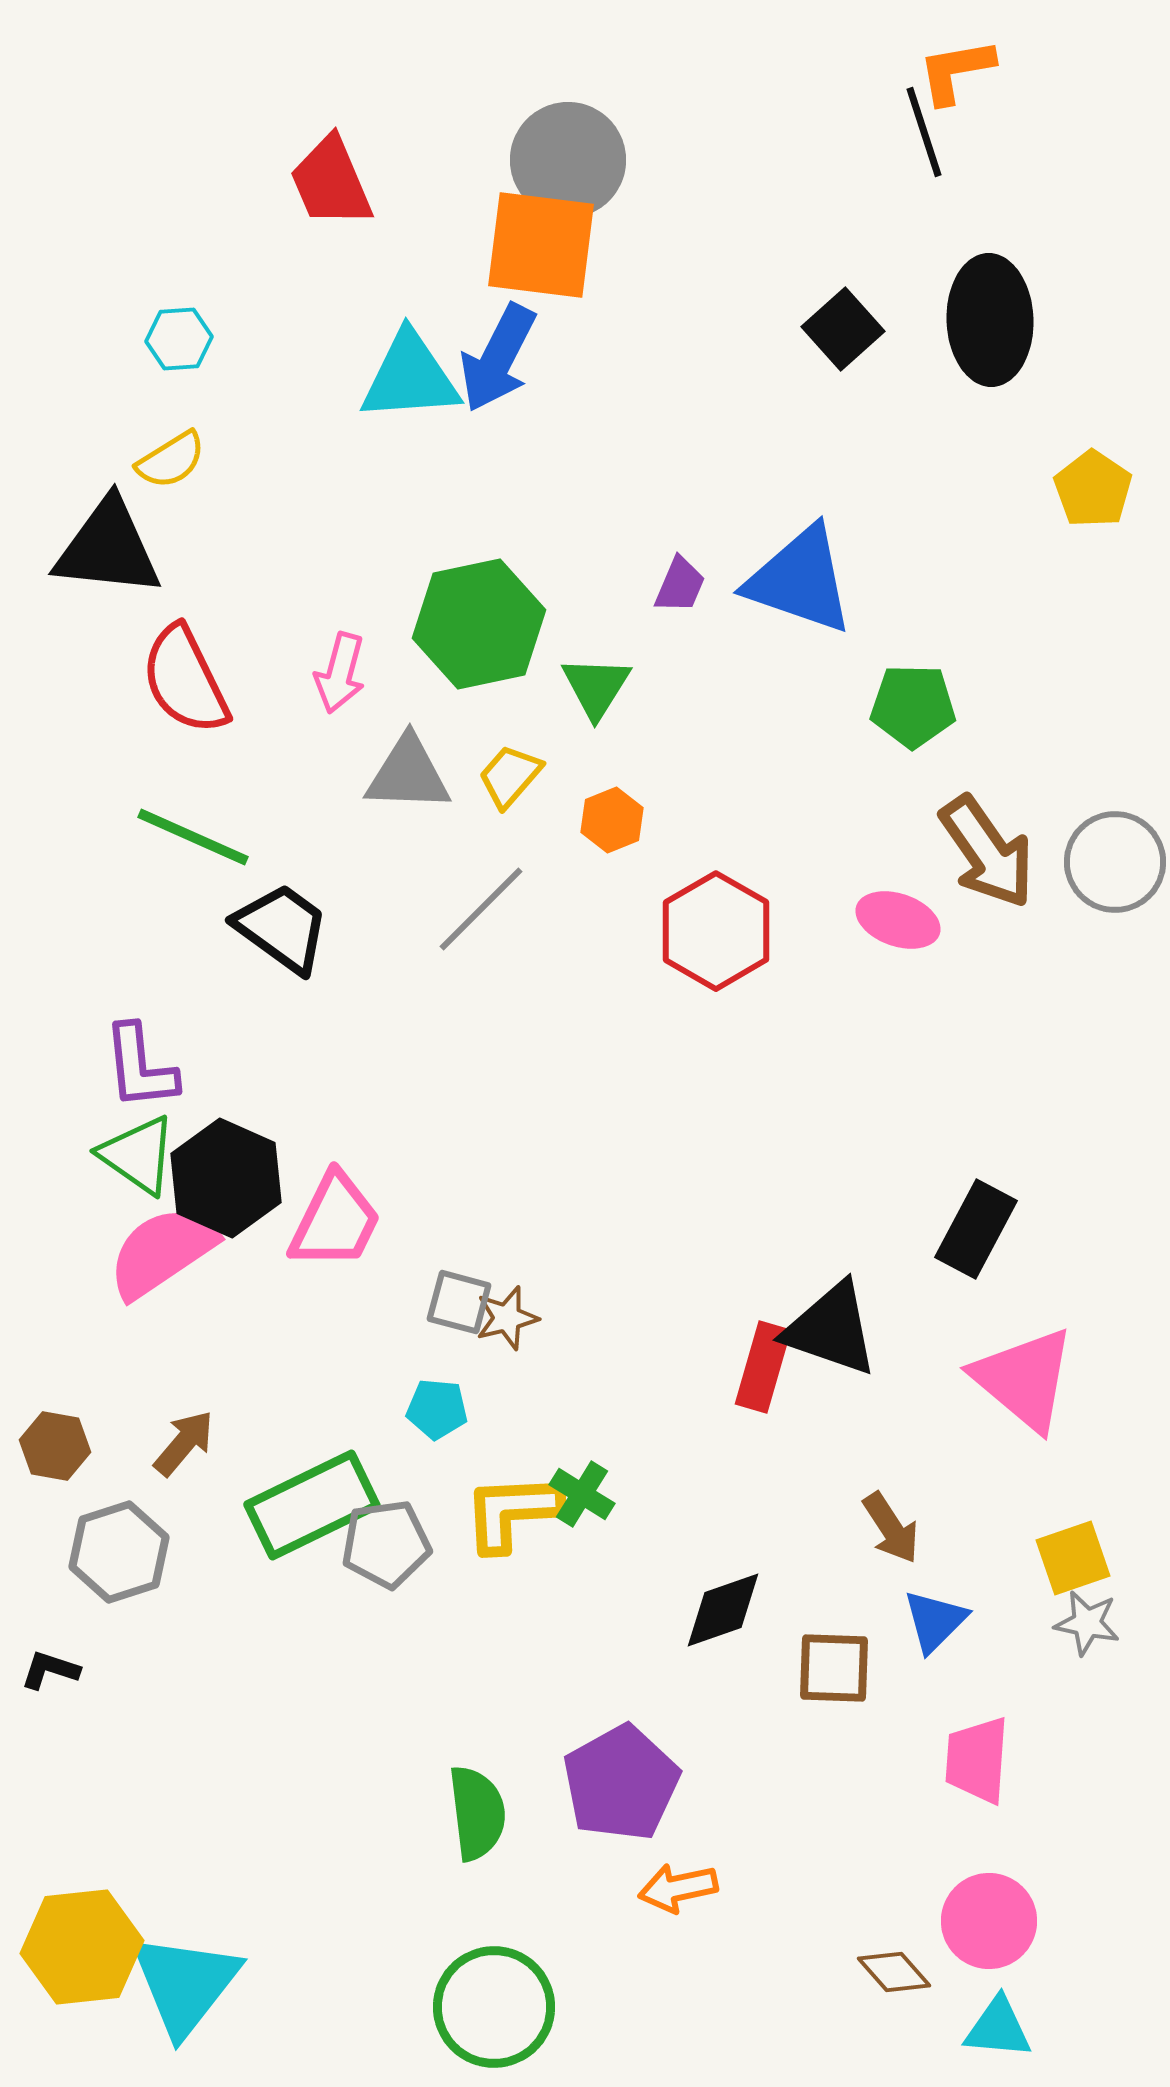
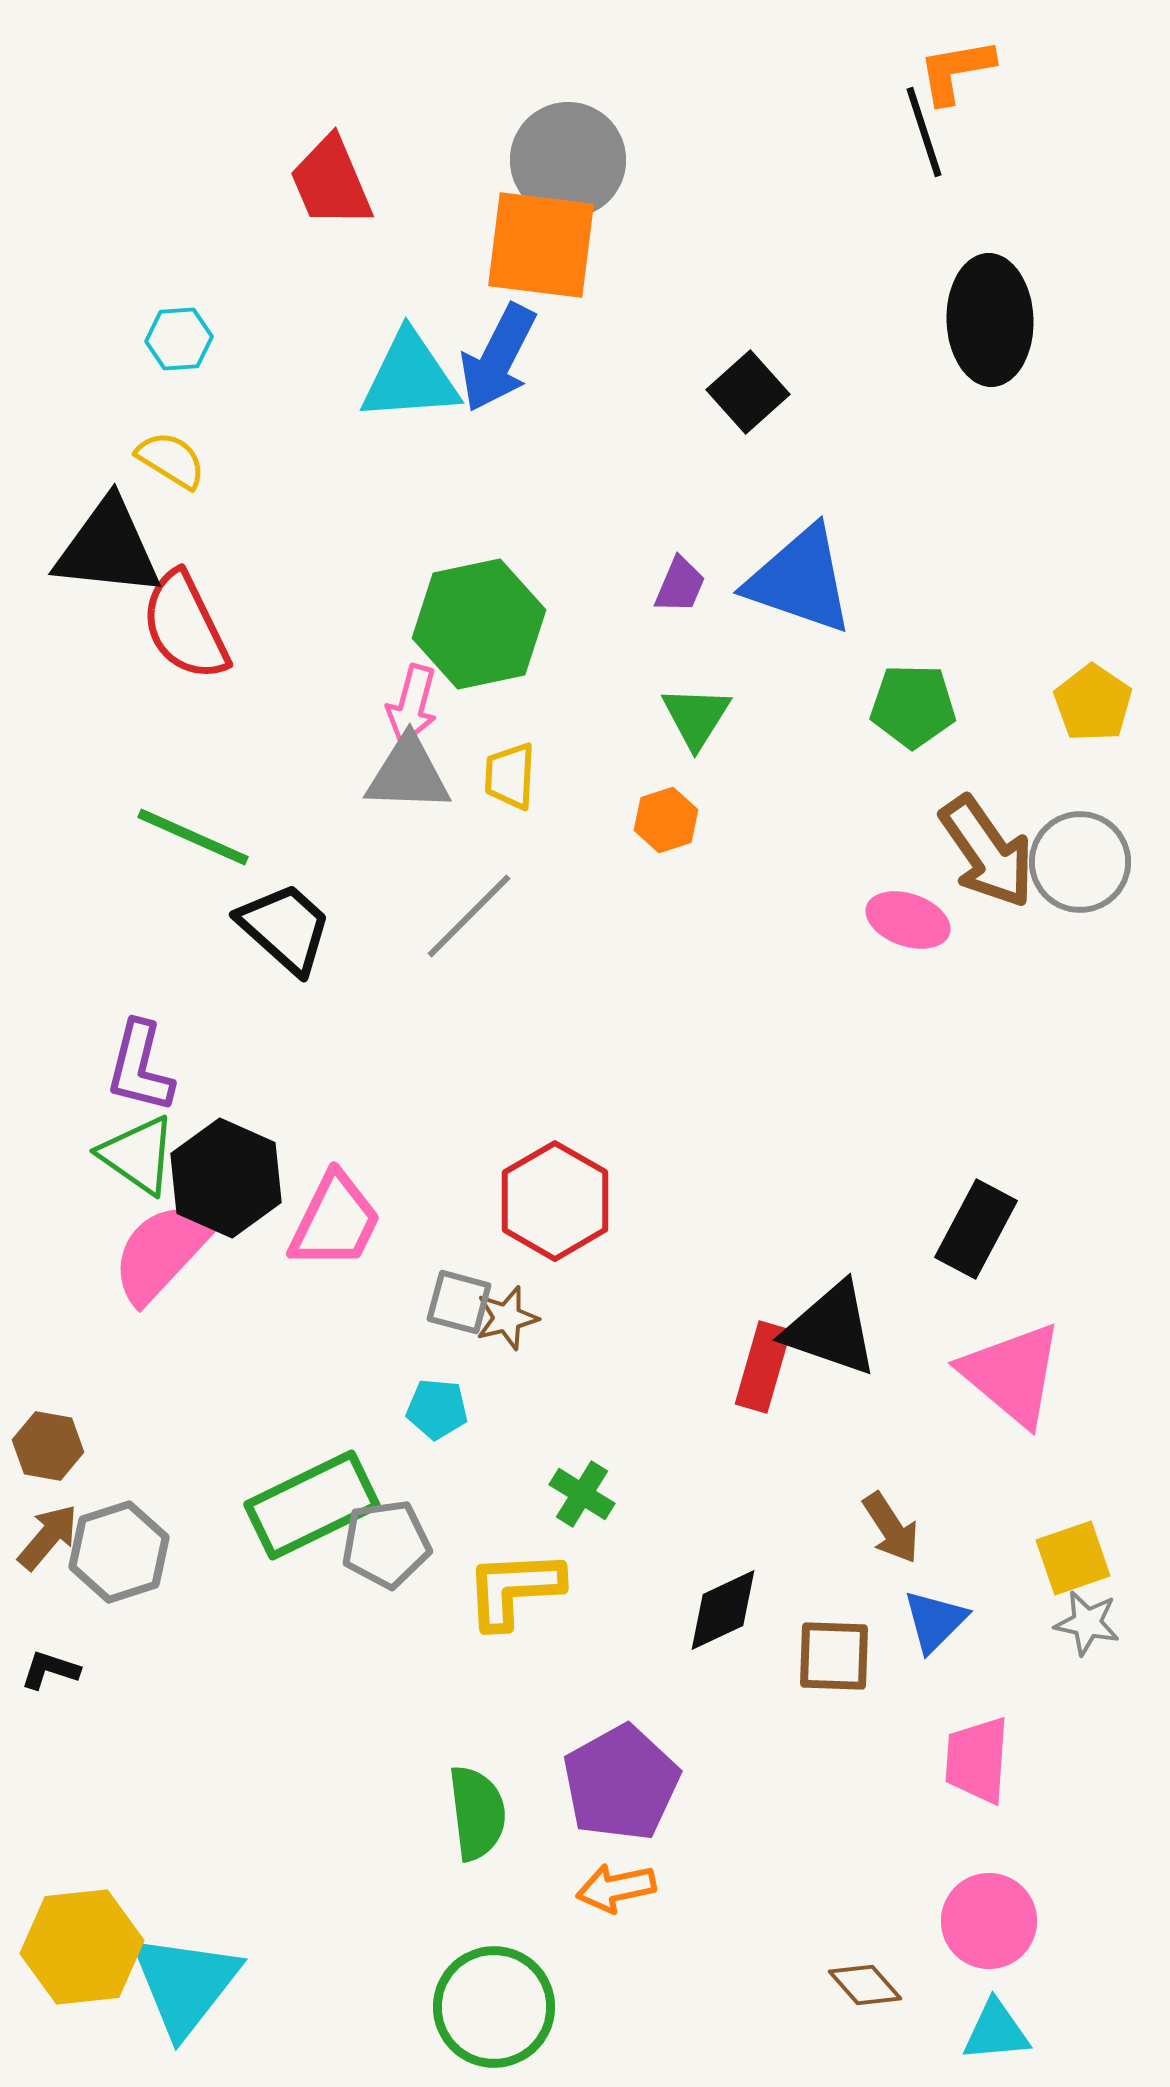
black square at (843, 329): moved 95 px left, 63 px down
yellow semicircle at (171, 460): rotated 116 degrees counterclockwise
yellow pentagon at (1093, 489): moved 214 px down
pink arrow at (340, 673): moved 72 px right, 32 px down
red semicircle at (185, 680): moved 54 px up
green triangle at (596, 687): moved 100 px right, 30 px down
yellow trapezoid at (510, 776): rotated 38 degrees counterclockwise
orange hexagon at (612, 820): moved 54 px right; rotated 4 degrees clockwise
gray circle at (1115, 862): moved 35 px left
gray line at (481, 909): moved 12 px left, 7 px down
pink ellipse at (898, 920): moved 10 px right
black trapezoid at (282, 928): moved 3 px right; rotated 6 degrees clockwise
red hexagon at (716, 931): moved 161 px left, 270 px down
purple L-shape at (140, 1067): rotated 20 degrees clockwise
pink semicircle at (162, 1252): rotated 13 degrees counterclockwise
pink triangle at (1024, 1379): moved 12 px left, 5 px up
brown arrow at (184, 1443): moved 136 px left, 94 px down
brown hexagon at (55, 1446): moved 7 px left
yellow L-shape at (512, 1512): moved 2 px right, 77 px down
black diamond at (723, 1610): rotated 6 degrees counterclockwise
brown square at (834, 1668): moved 12 px up
orange arrow at (678, 1888): moved 62 px left
brown diamond at (894, 1972): moved 29 px left, 13 px down
cyan triangle at (998, 2028): moved 2 px left, 3 px down; rotated 10 degrees counterclockwise
